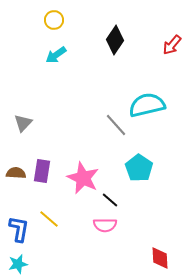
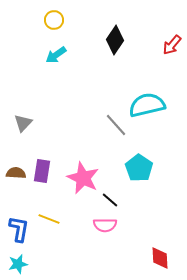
yellow line: rotated 20 degrees counterclockwise
